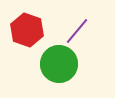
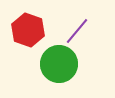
red hexagon: moved 1 px right
